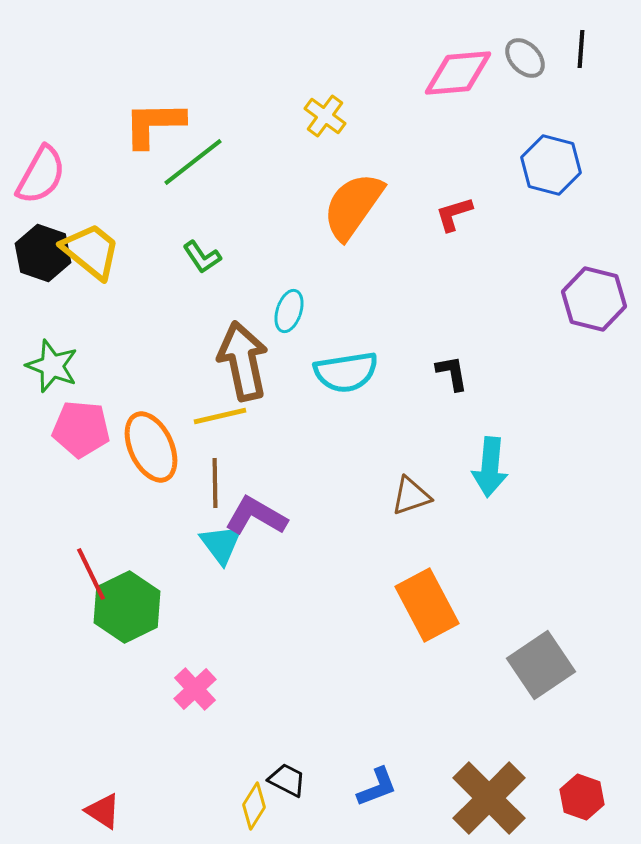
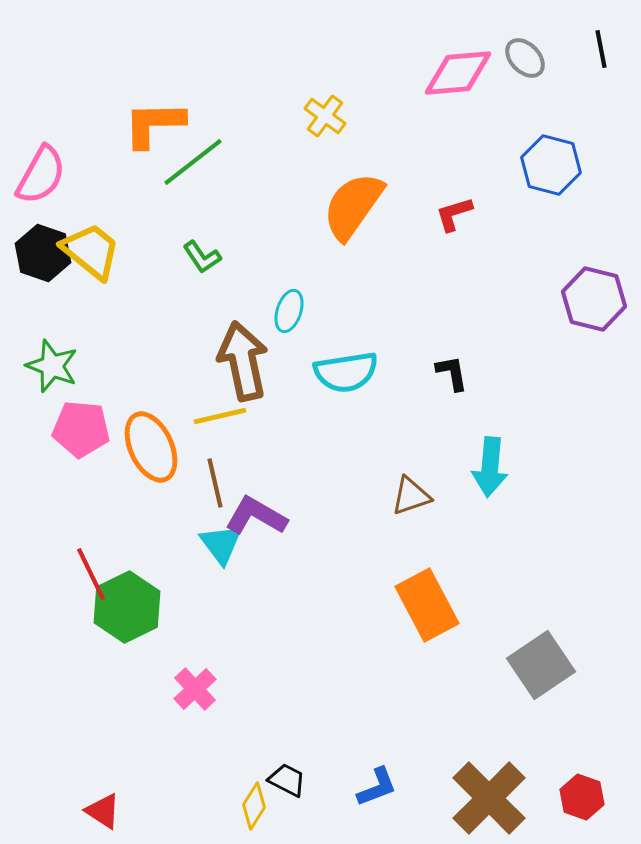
black line: moved 20 px right; rotated 15 degrees counterclockwise
brown line: rotated 12 degrees counterclockwise
